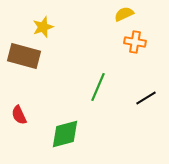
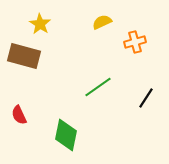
yellow semicircle: moved 22 px left, 8 px down
yellow star: moved 3 px left, 3 px up; rotated 20 degrees counterclockwise
orange cross: rotated 25 degrees counterclockwise
green line: rotated 32 degrees clockwise
black line: rotated 25 degrees counterclockwise
green diamond: moved 1 px right, 1 px down; rotated 64 degrees counterclockwise
